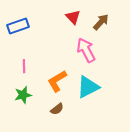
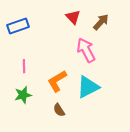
brown semicircle: moved 2 px right, 1 px down; rotated 96 degrees clockwise
